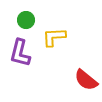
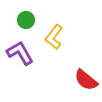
yellow L-shape: rotated 50 degrees counterclockwise
purple L-shape: rotated 136 degrees clockwise
